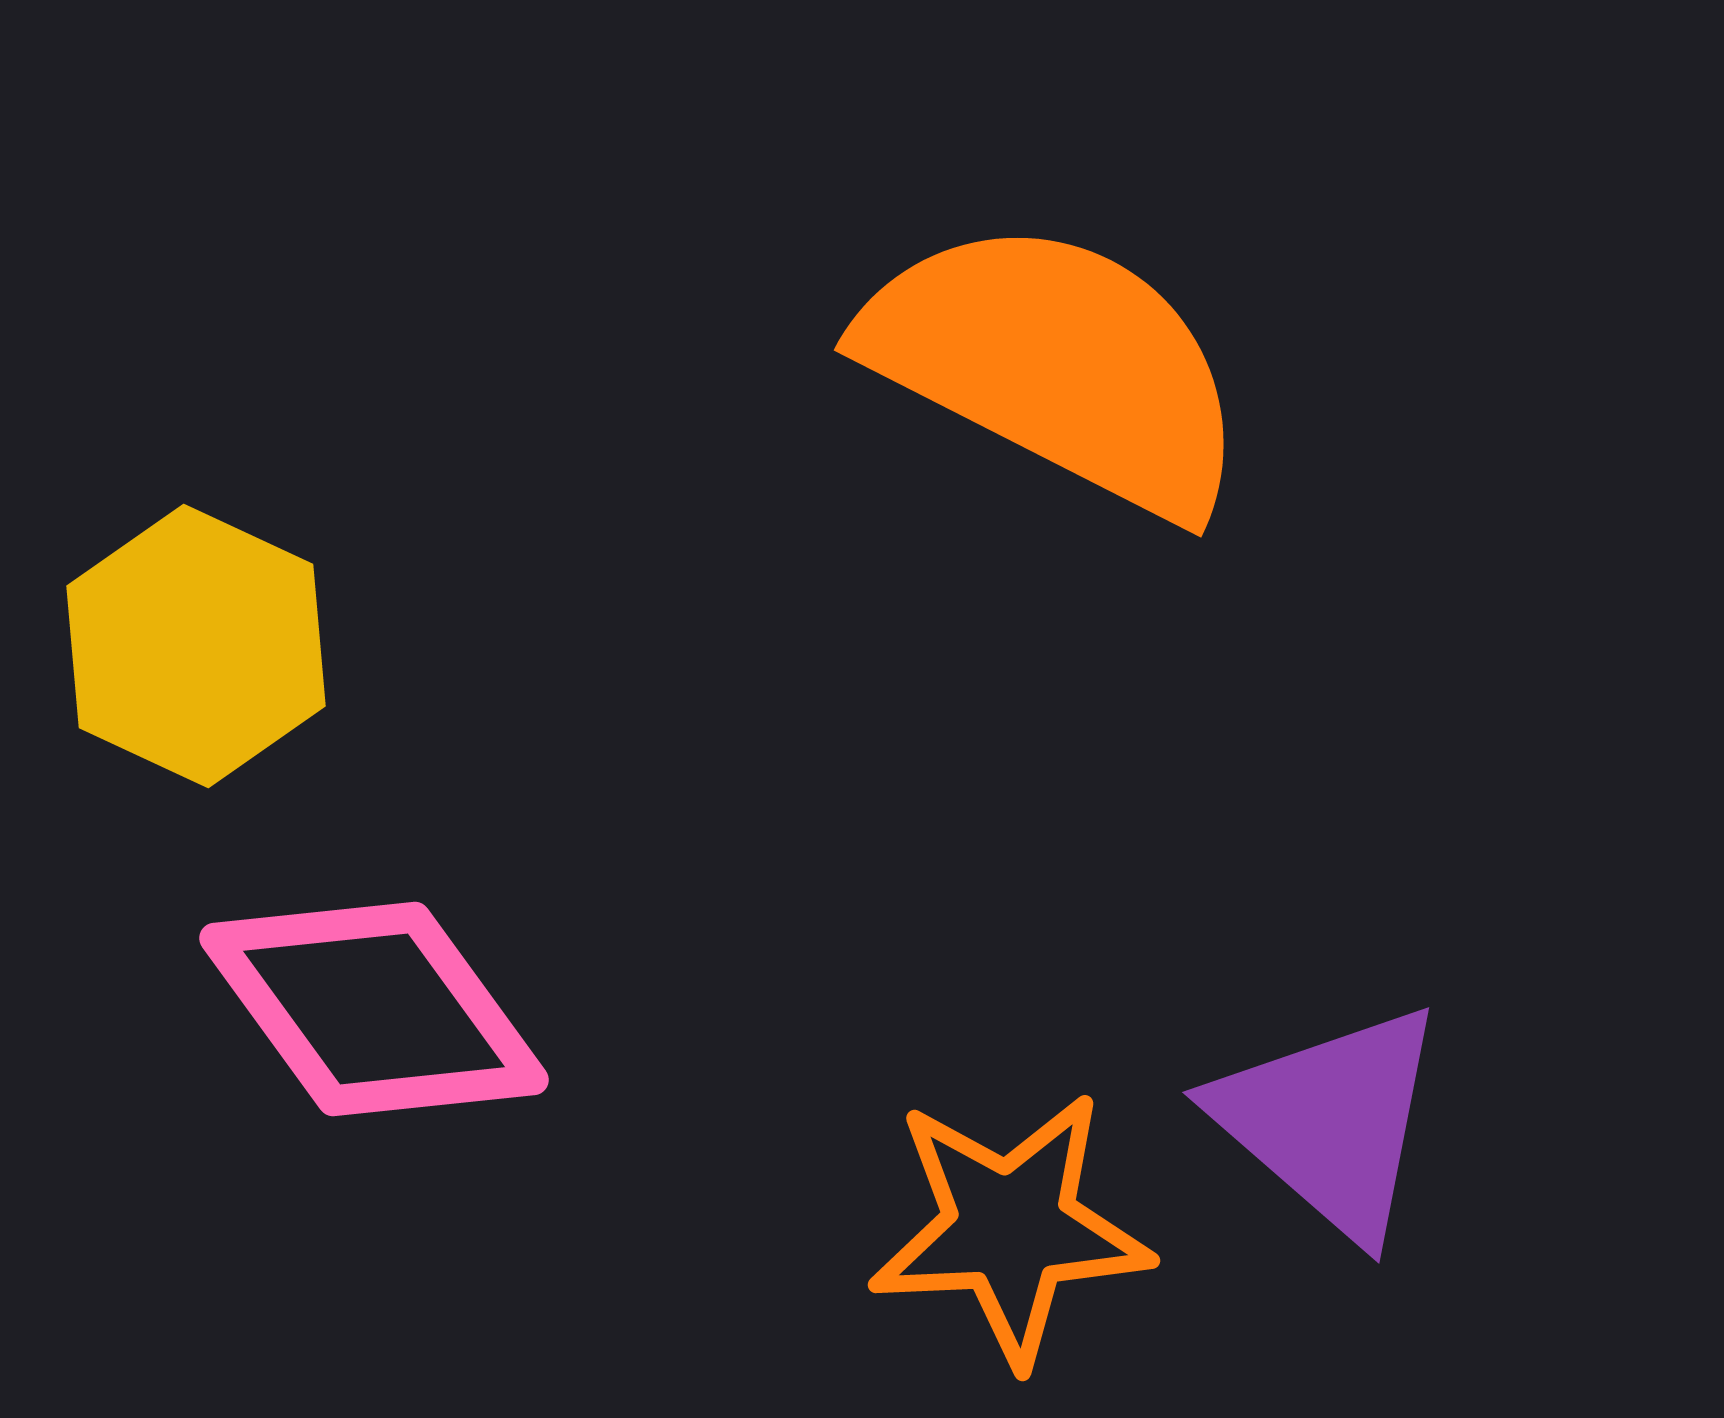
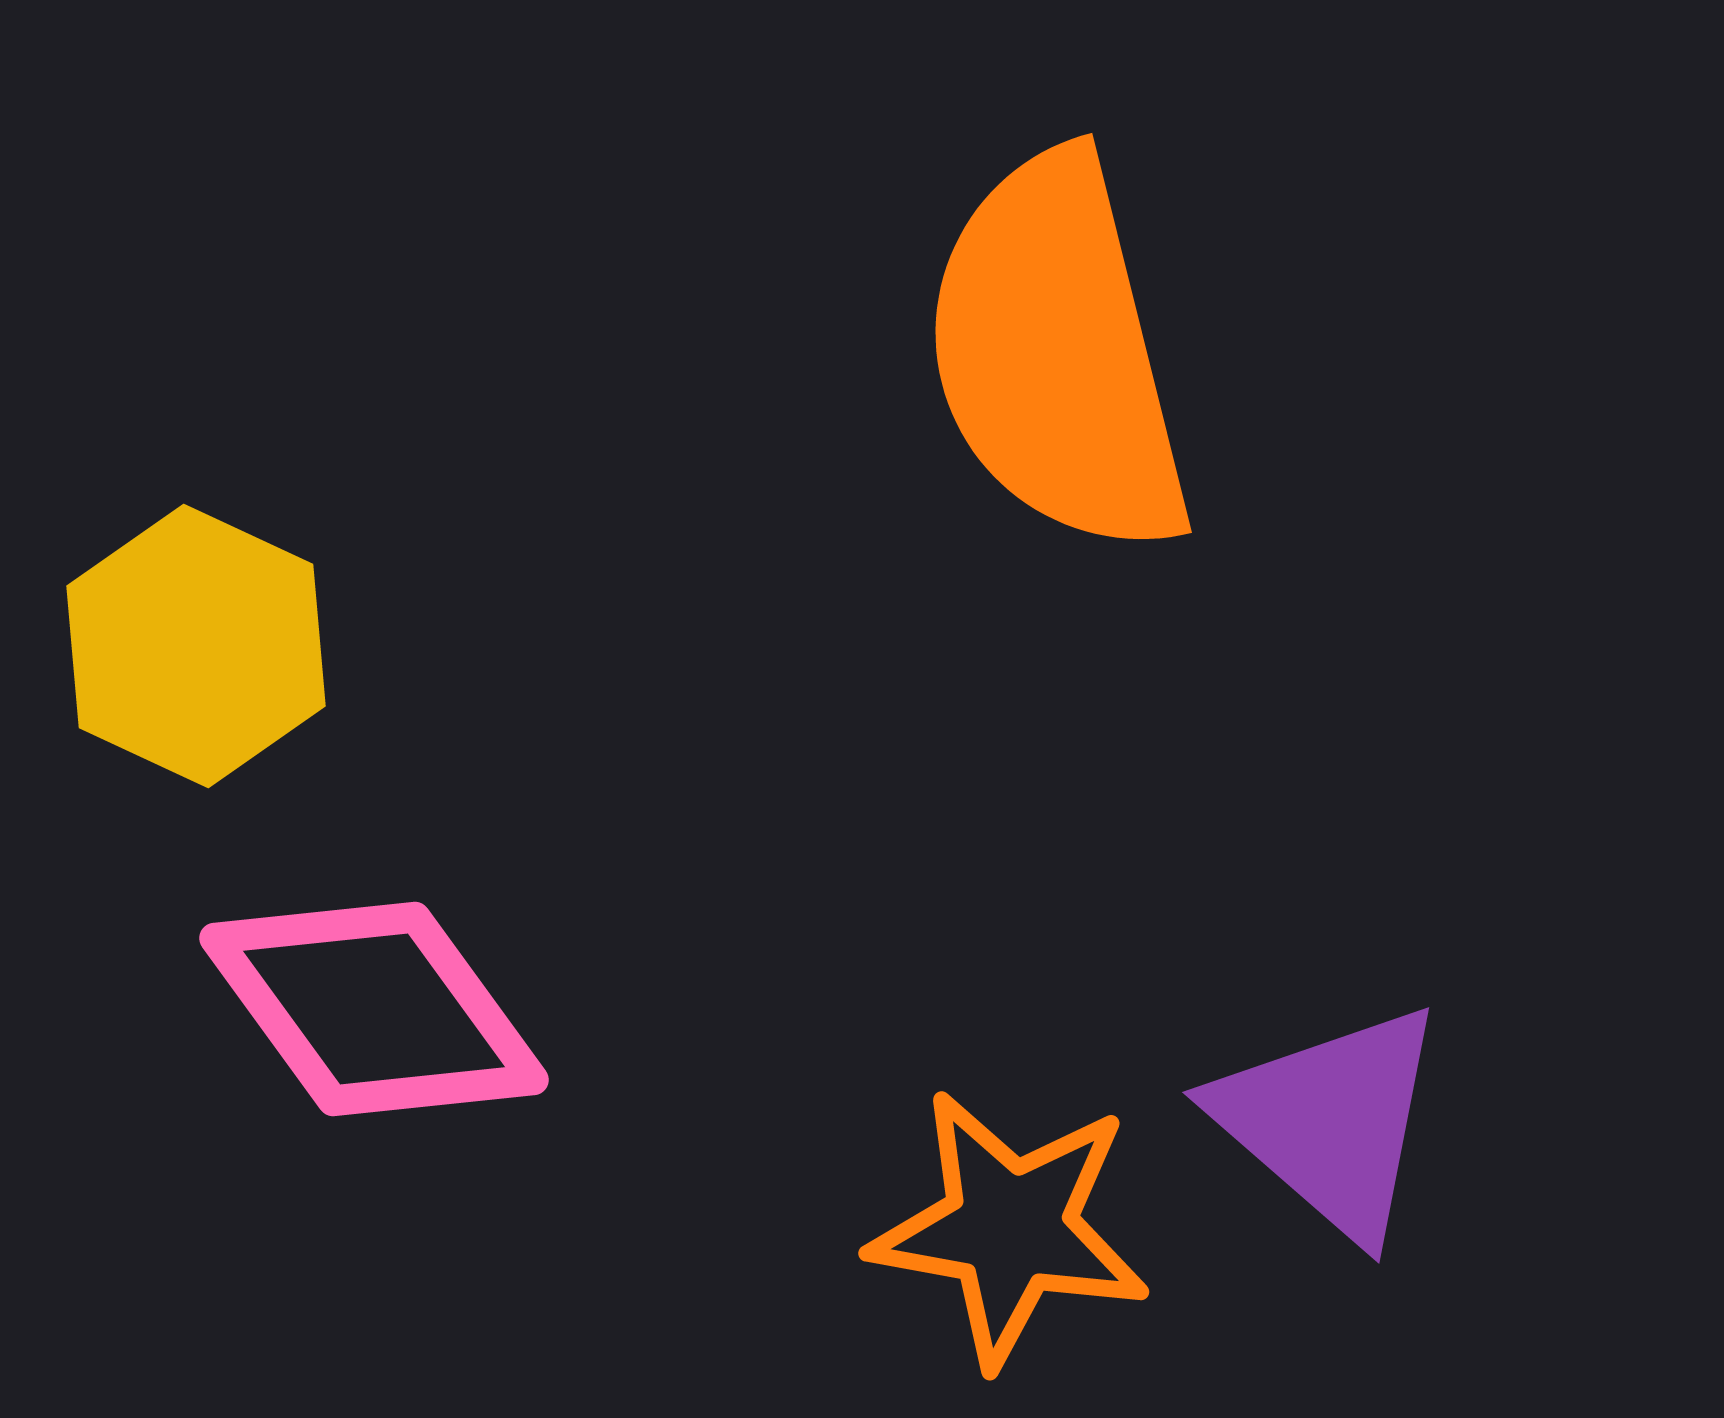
orange semicircle: moved 12 px up; rotated 131 degrees counterclockwise
orange star: rotated 13 degrees clockwise
